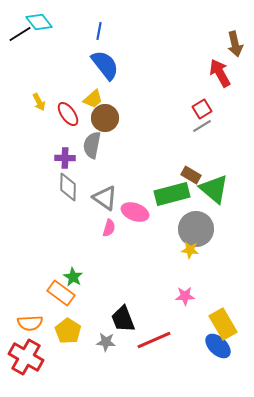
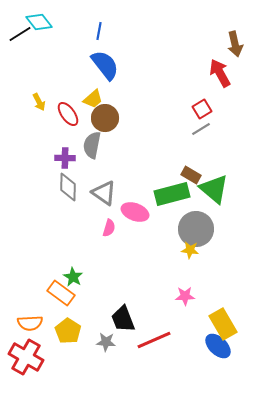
gray line: moved 1 px left, 3 px down
gray triangle: moved 1 px left, 5 px up
